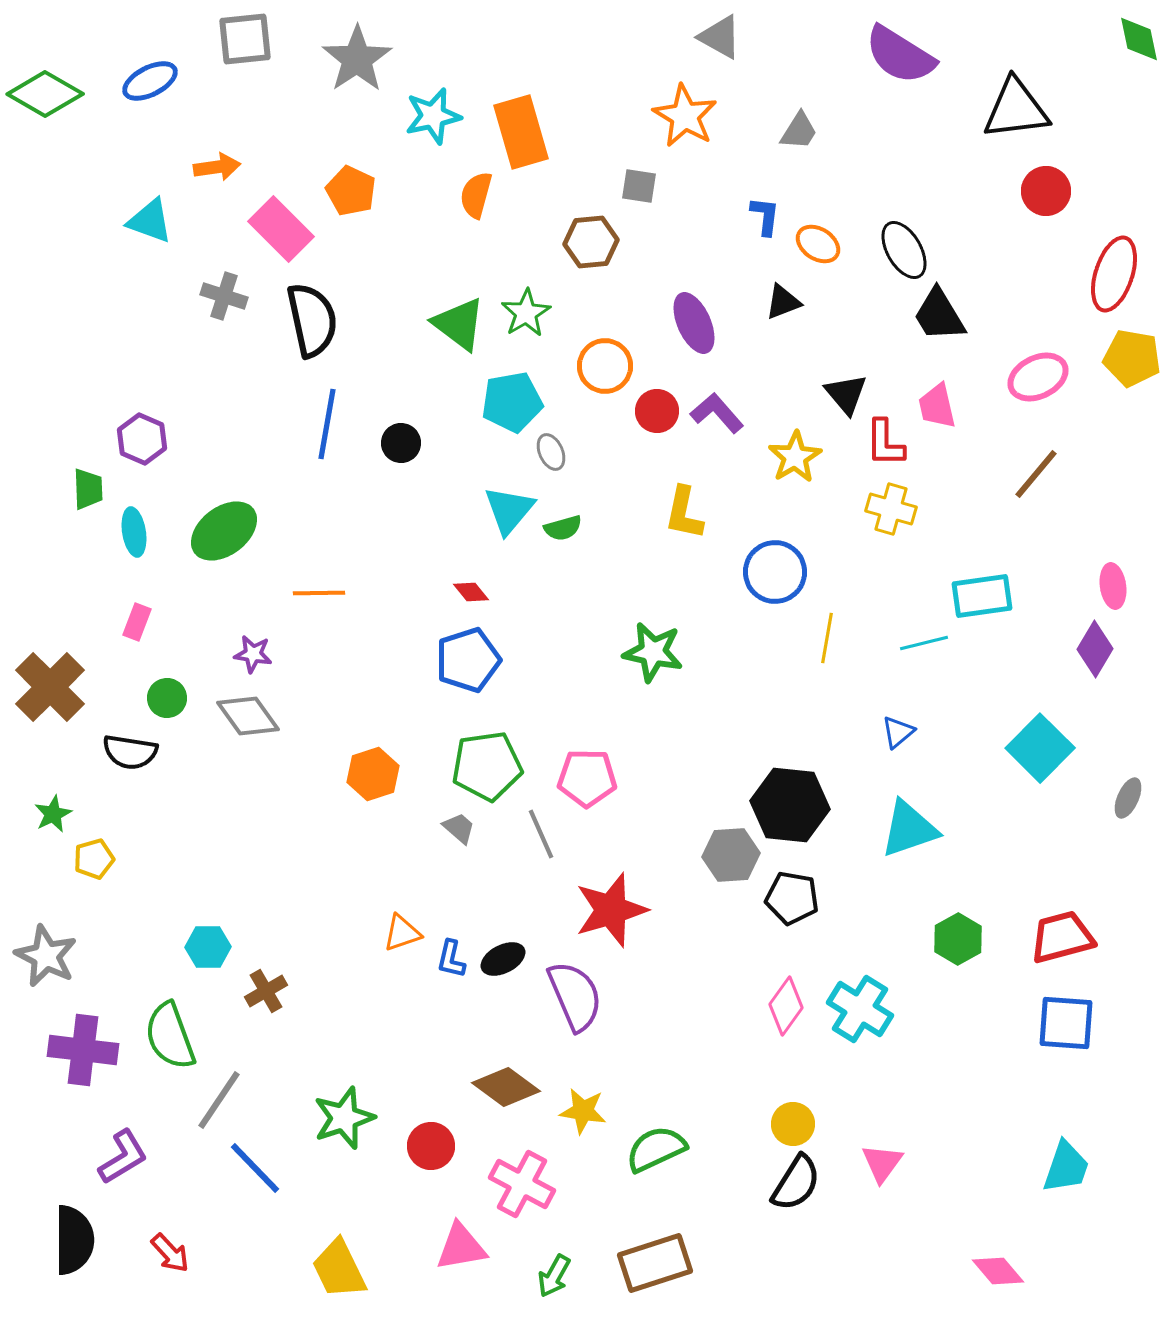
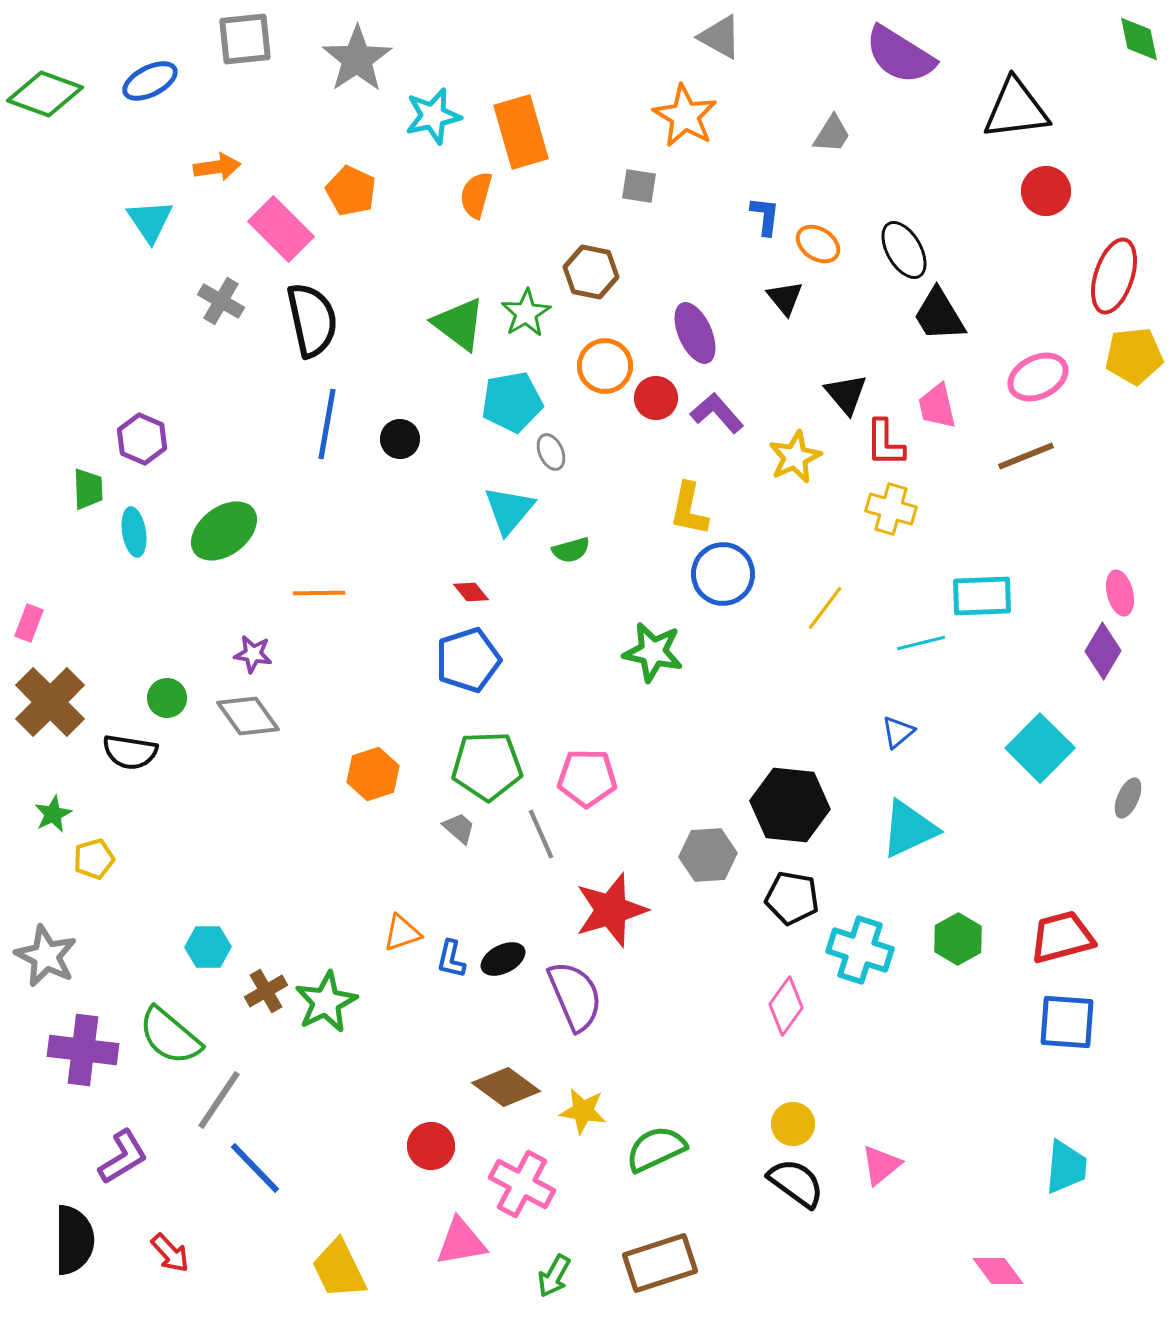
green diamond at (45, 94): rotated 10 degrees counterclockwise
gray trapezoid at (799, 131): moved 33 px right, 3 px down
cyan triangle at (150, 221): rotated 36 degrees clockwise
brown hexagon at (591, 242): moved 30 px down; rotated 16 degrees clockwise
red ellipse at (1114, 274): moved 2 px down
gray cross at (224, 296): moved 3 px left, 5 px down; rotated 12 degrees clockwise
black triangle at (783, 302): moved 2 px right, 4 px up; rotated 48 degrees counterclockwise
purple ellipse at (694, 323): moved 1 px right, 10 px down
yellow pentagon at (1132, 358): moved 2 px right, 2 px up; rotated 16 degrees counterclockwise
red circle at (657, 411): moved 1 px left, 13 px up
black circle at (401, 443): moved 1 px left, 4 px up
yellow star at (795, 457): rotated 6 degrees clockwise
brown line at (1036, 474): moved 10 px left, 18 px up; rotated 28 degrees clockwise
yellow L-shape at (684, 513): moved 5 px right, 4 px up
green semicircle at (563, 528): moved 8 px right, 22 px down
blue circle at (775, 572): moved 52 px left, 2 px down
pink ellipse at (1113, 586): moved 7 px right, 7 px down; rotated 6 degrees counterclockwise
cyan rectangle at (982, 596): rotated 6 degrees clockwise
pink rectangle at (137, 622): moved 108 px left, 1 px down
yellow line at (827, 638): moved 2 px left, 30 px up; rotated 27 degrees clockwise
cyan line at (924, 643): moved 3 px left
purple diamond at (1095, 649): moved 8 px right, 2 px down
brown cross at (50, 687): moved 15 px down
green pentagon at (487, 766): rotated 6 degrees clockwise
cyan triangle at (909, 829): rotated 6 degrees counterclockwise
gray hexagon at (731, 855): moved 23 px left
cyan cross at (860, 1009): moved 59 px up; rotated 14 degrees counterclockwise
blue square at (1066, 1023): moved 1 px right, 1 px up
green semicircle at (170, 1036): rotated 30 degrees counterclockwise
green star at (344, 1118): moved 18 px left, 116 px up; rotated 8 degrees counterclockwise
pink triangle at (882, 1163): moved 1 px left, 2 px down; rotated 15 degrees clockwise
cyan trapezoid at (1066, 1167): rotated 14 degrees counterclockwise
black semicircle at (796, 1183): rotated 86 degrees counterclockwise
pink triangle at (461, 1247): moved 5 px up
brown rectangle at (655, 1263): moved 5 px right
pink diamond at (998, 1271): rotated 4 degrees clockwise
